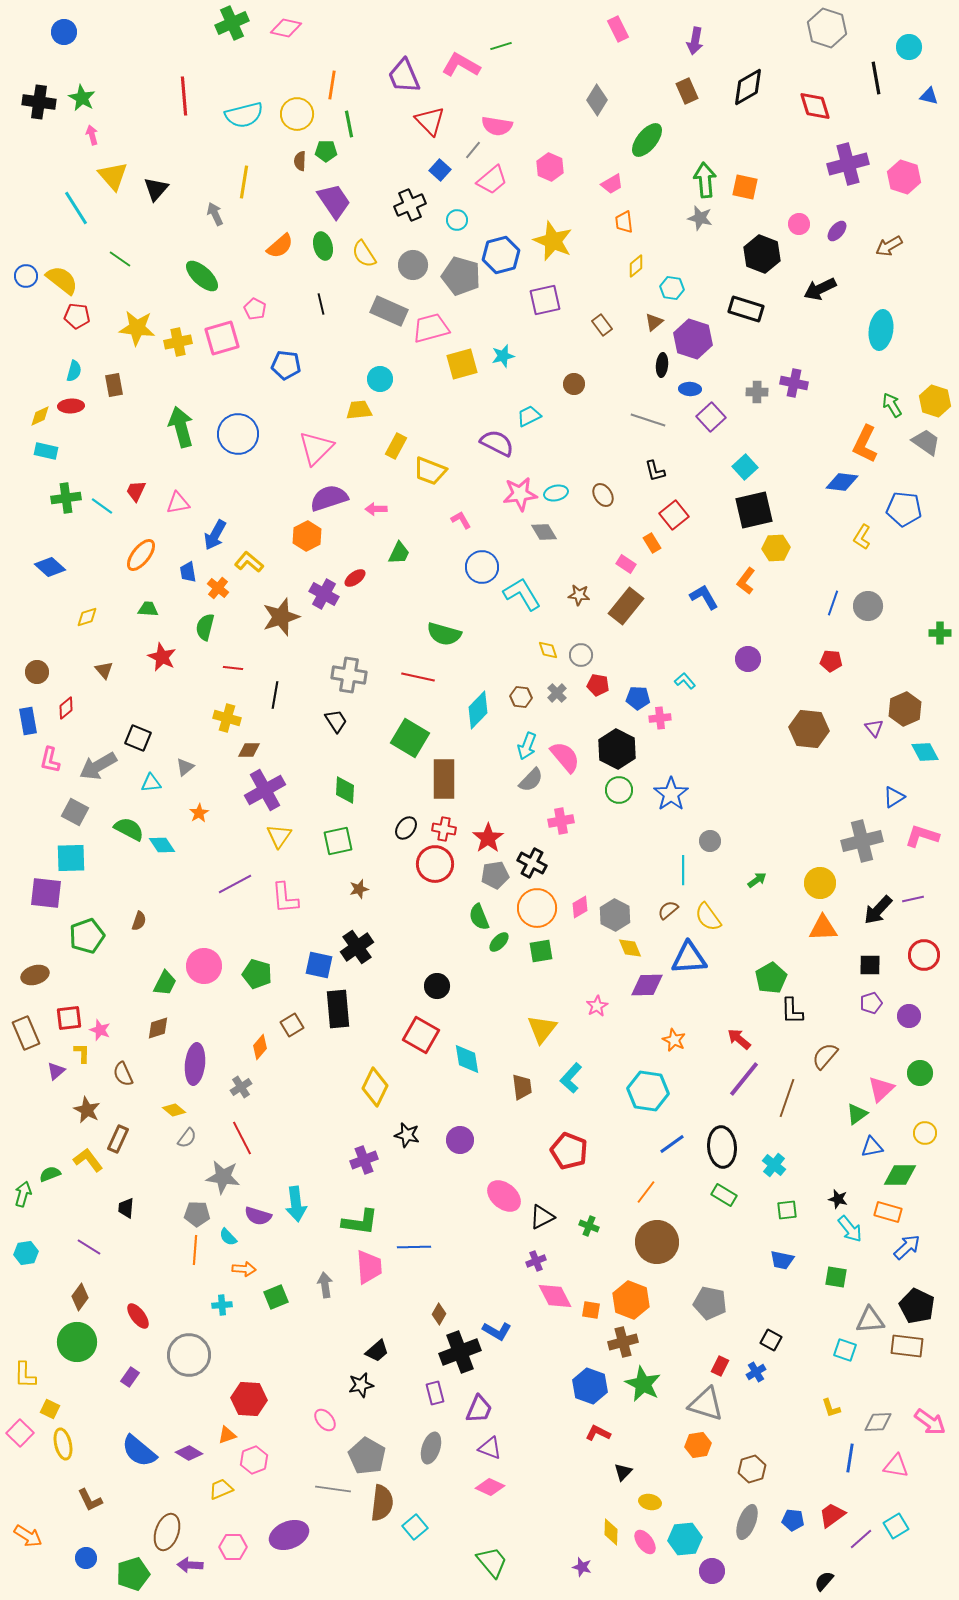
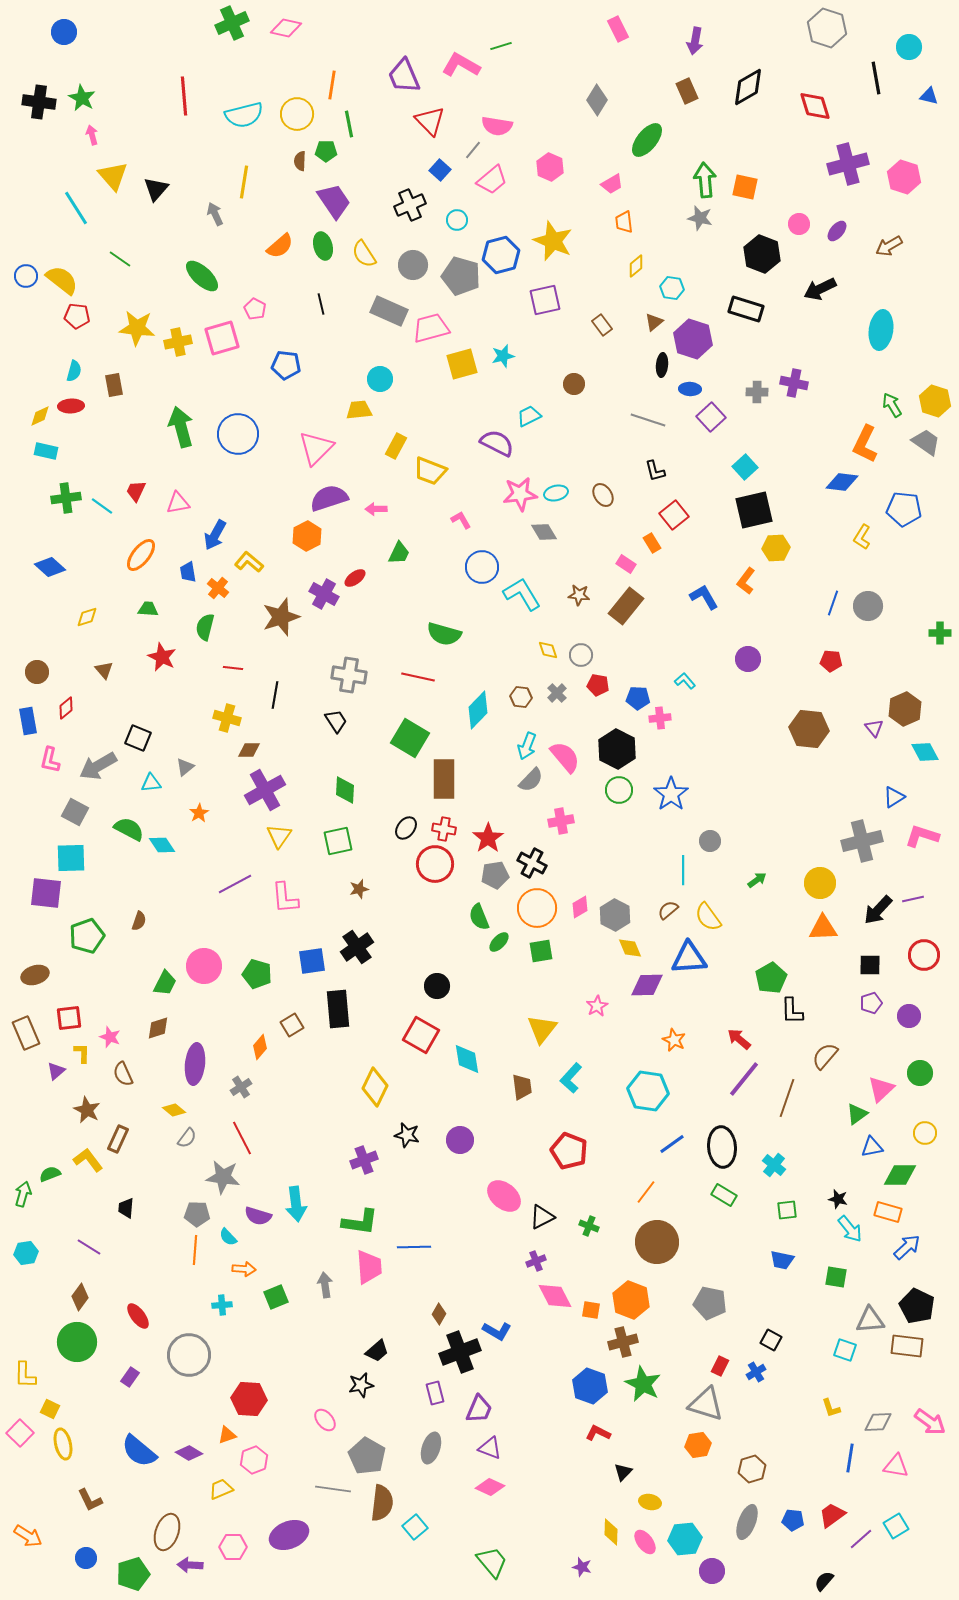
blue square at (319, 965): moved 7 px left, 4 px up; rotated 20 degrees counterclockwise
pink star at (100, 1030): moved 10 px right, 7 px down
